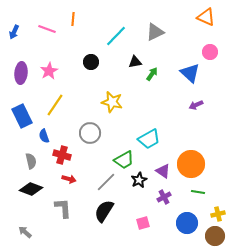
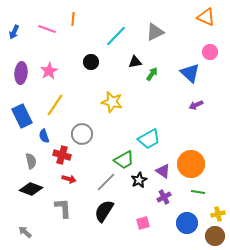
gray circle: moved 8 px left, 1 px down
